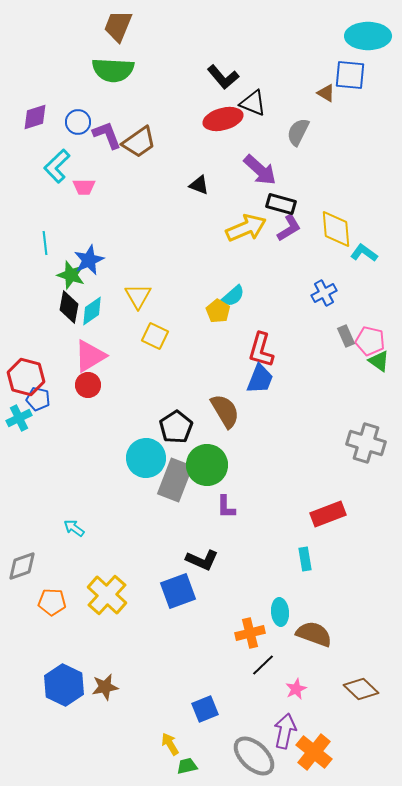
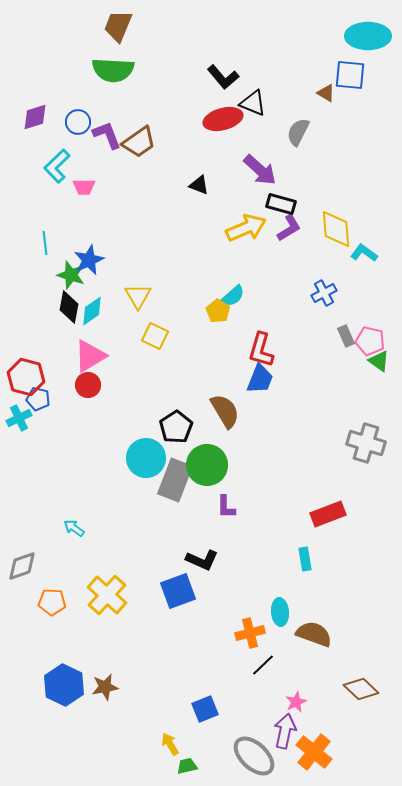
pink star at (296, 689): moved 13 px down
